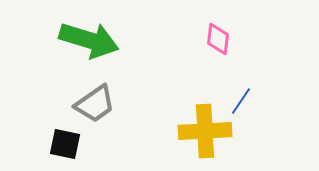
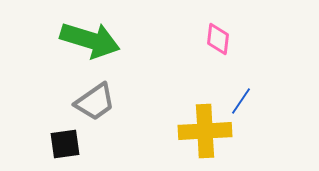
green arrow: moved 1 px right
gray trapezoid: moved 2 px up
black square: rotated 20 degrees counterclockwise
